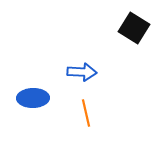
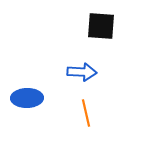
black square: moved 33 px left, 2 px up; rotated 28 degrees counterclockwise
blue ellipse: moved 6 px left
